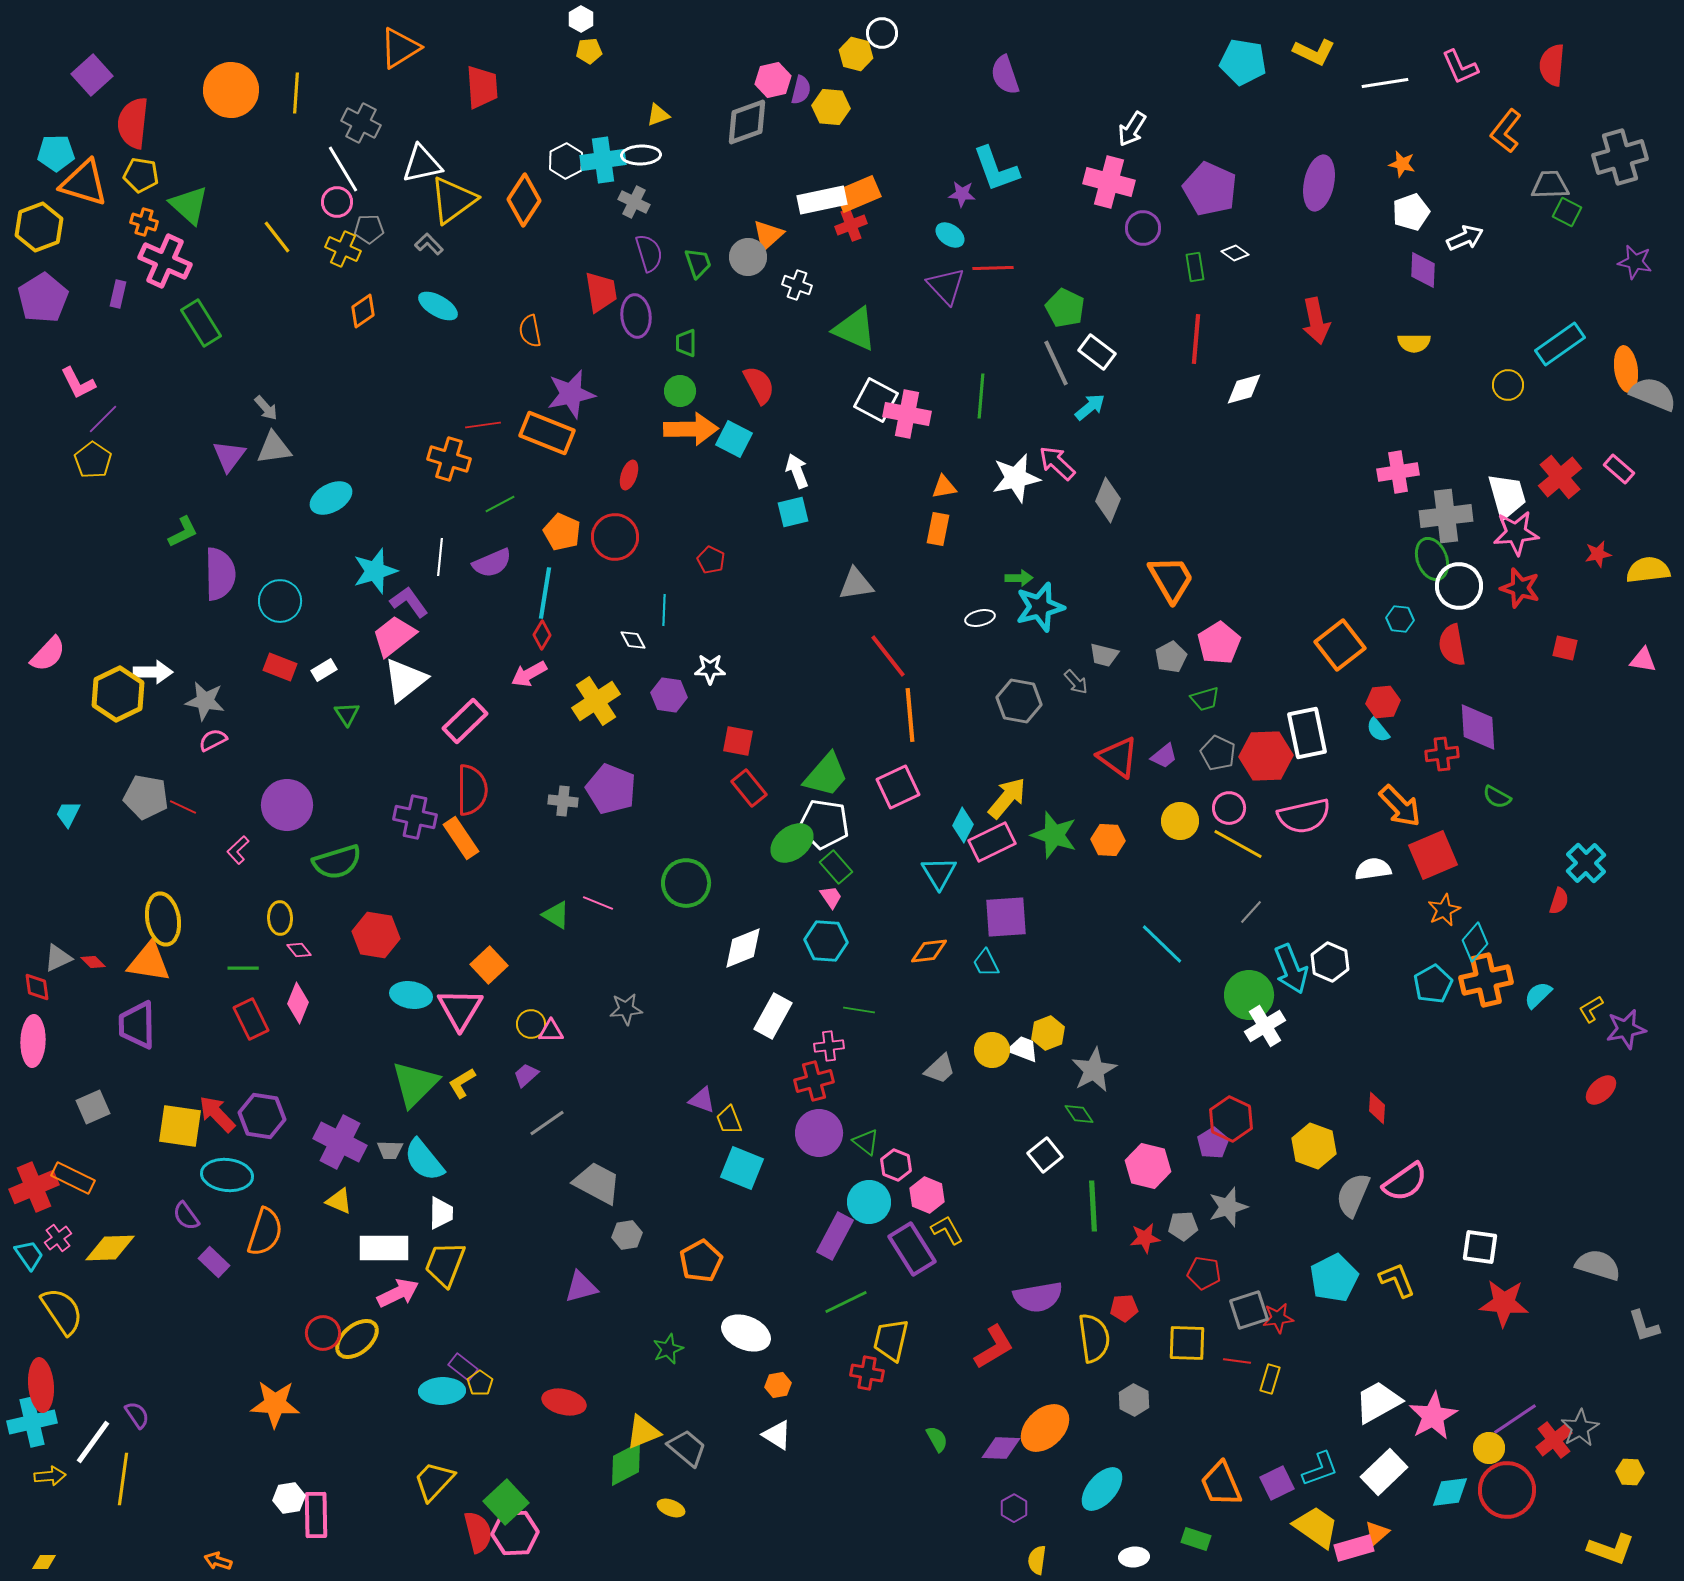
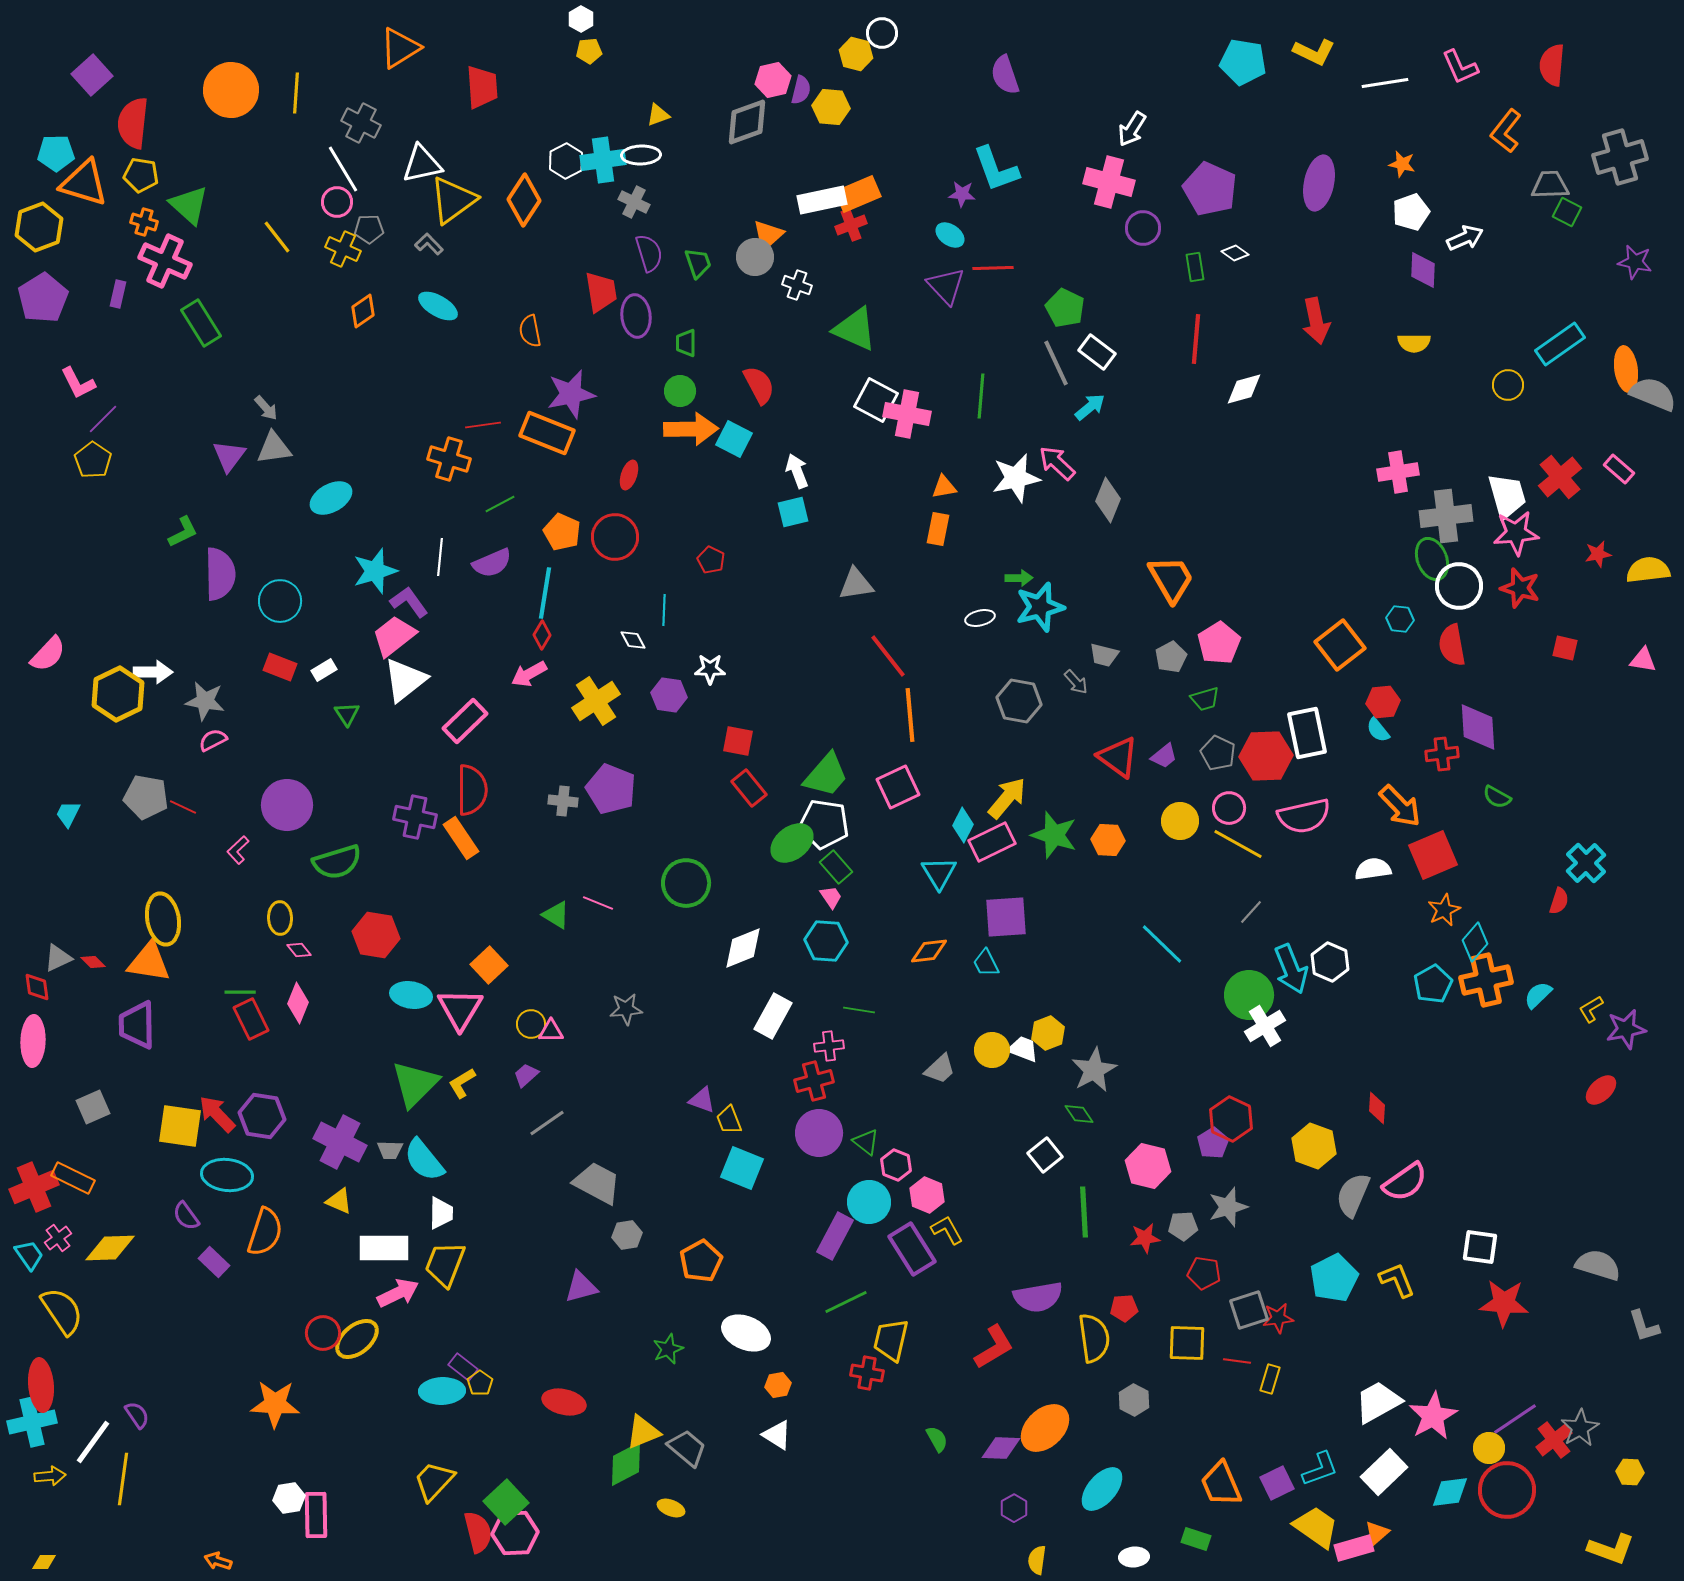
gray circle at (748, 257): moved 7 px right
green line at (243, 968): moved 3 px left, 24 px down
green line at (1093, 1206): moved 9 px left, 6 px down
